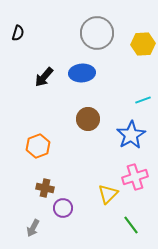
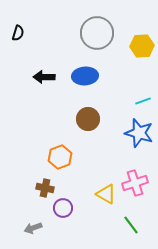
yellow hexagon: moved 1 px left, 2 px down
blue ellipse: moved 3 px right, 3 px down
black arrow: rotated 50 degrees clockwise
cyan line: moved 1 px down
blue star: moved 8 px right, 2 px up; rotated 24 degrees counterclockwise
orange hexagon: moved 22 px right, 11 px down
pink cross: moved 6 px down
yellow triangle: moved 2 px left; rotated 45 degrees counterclockwise
gray arrow: rotated 42 degrees clockwise
